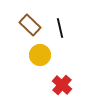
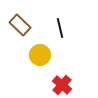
brown rectangle: moved 10 px left
